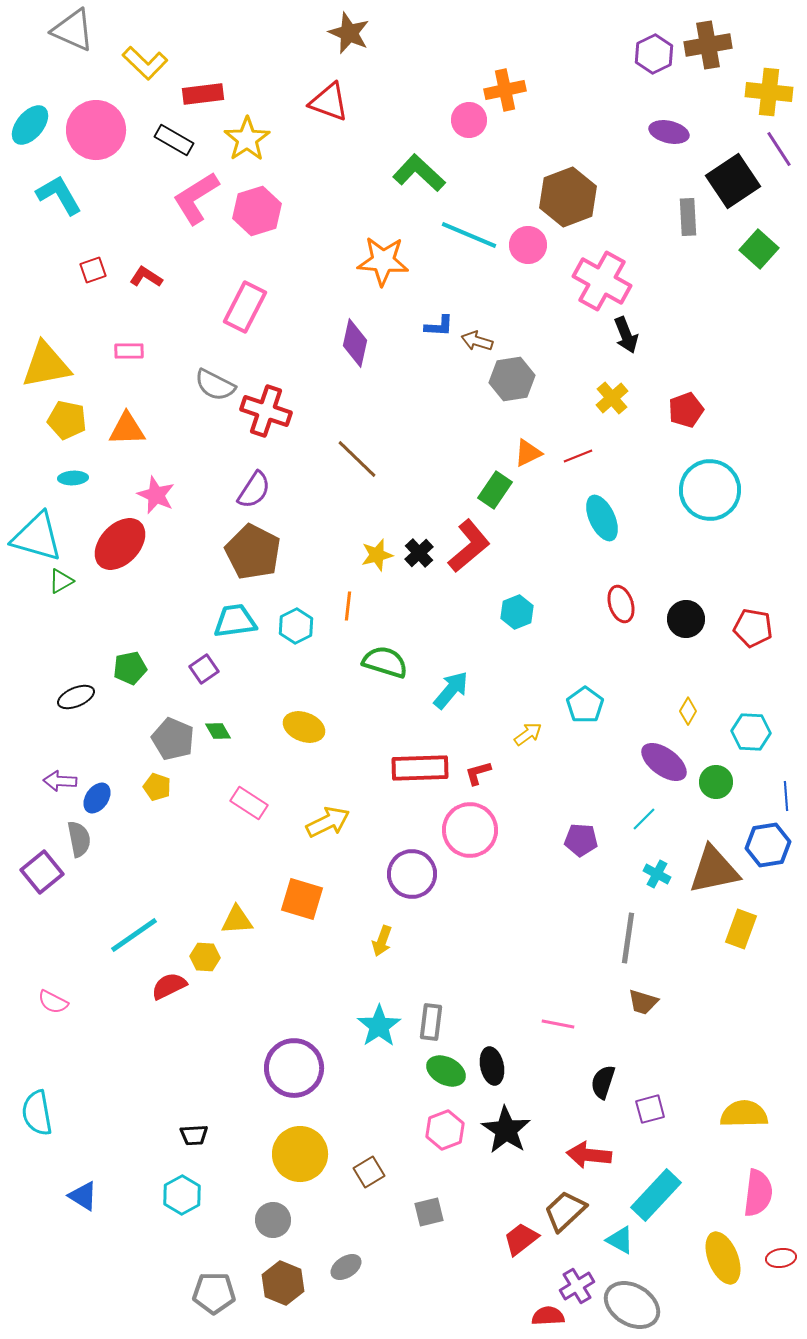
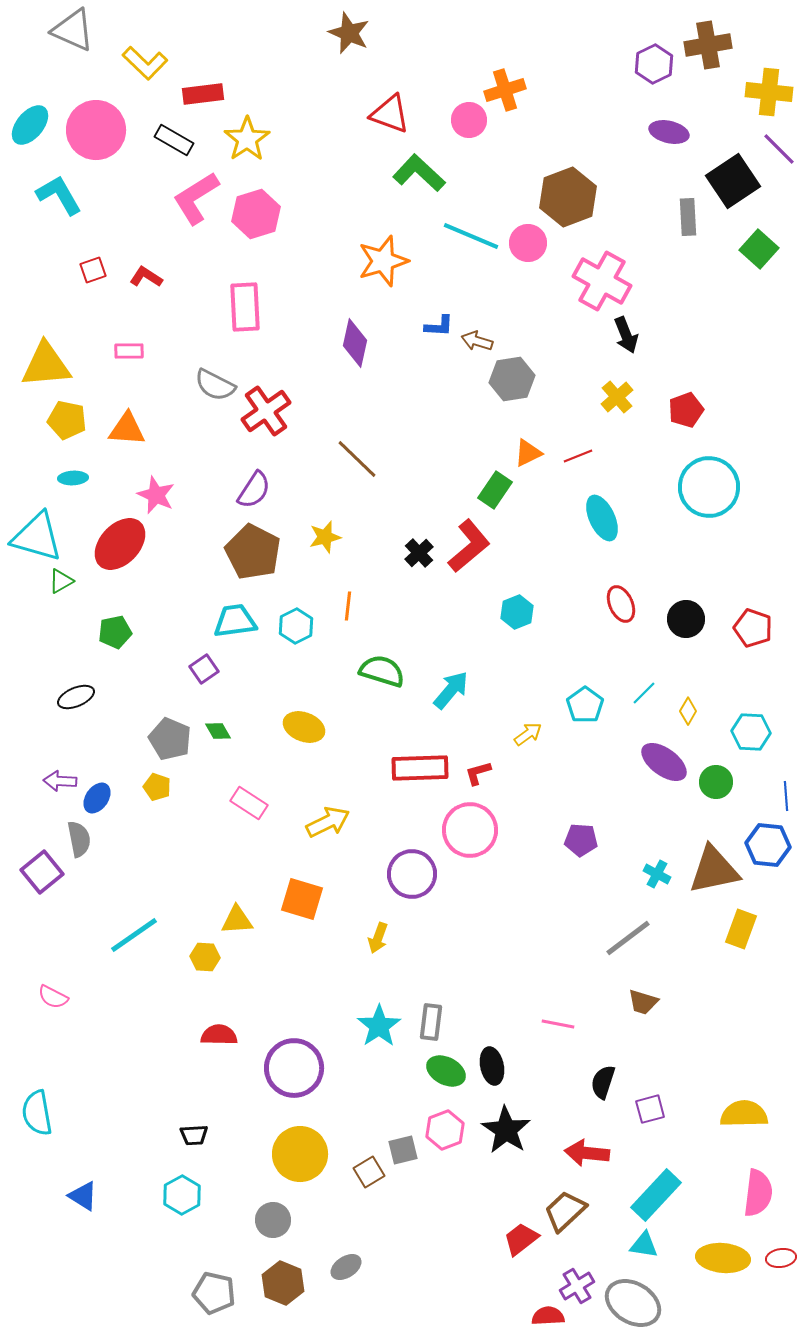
purple hexagon at (654, 54): moved 10 px down
orange cross at (505, 90): rotated 6 degrees counterclockwise
red triangle at (329, 102): moved 61 px right, 12 px down
purple line at (779, 149): rotated 12 degrees counterclockwise
pink hexagon at (257, 211): moved 1 px left, 3 px down
cyan line at (469, 235): moved 2 px right, 1 px down
pink circle at (528, 245): moved 2 px up
orange star at (383, 261): rotated 21 degrees counterclockwise
pink rectangle at (245, 307): rotated 30 degrees counterclockwise
yellow triangle at (46, 365): rotated 6 degrees clockwise
yellow cross at (612, 398): moved 5 px right, 1 px up
red cross at (266, 411): rotated 36 degrees clockwise
orange triangle at (127, 429): rotated 6 degrees clockwise
cyan circle at (710, 490): moved 1 px left, 3 px up
yellow star at (377, 555): moved 52 px left, 18 px up
red ellipse at (621, 604): rotated 6 degrees counterclockwise
red pentagon at (753, 628): rotated 9 degrees clockwise
green semicircle at (385, 662): moved 3 px left, 9 px down
green pentagon at (130, 668): moved 15 px left, 36 px up
gray pentagon at (173, 739): moved 3 px left
cyan line at (644, 819): moved 126 px up
blue hexagon at (768, 845): rotated 15 degrees clockwise
gray line at (628, 938): rotated 45 degrees clockwise
yellow arrow at (382, 941): moved 4 px left, 3 px up
red semicircle at (169, 986): moved 50 px right, 49 px down; rotated 27 degrees clockwise
pink semicircle at (53, 1002): moved 5 px up
red arrow at (589, 1155): moved 2 px left, 2 px up
gray square at (429, 1212): moved 26 px left, 62 px up
cyan triangle at (620, 1240): moved 24 px right, 5 px down; rotated 20 degrees counterclockwise
yellow ellipse at (723, 1258): rotated 63 degrees counterclockwise
gray pentagon at (214, 1293): rotated 12 degrees clockwise
gray ellipse at (632, 1305): moved 1 px right, 2 px up
